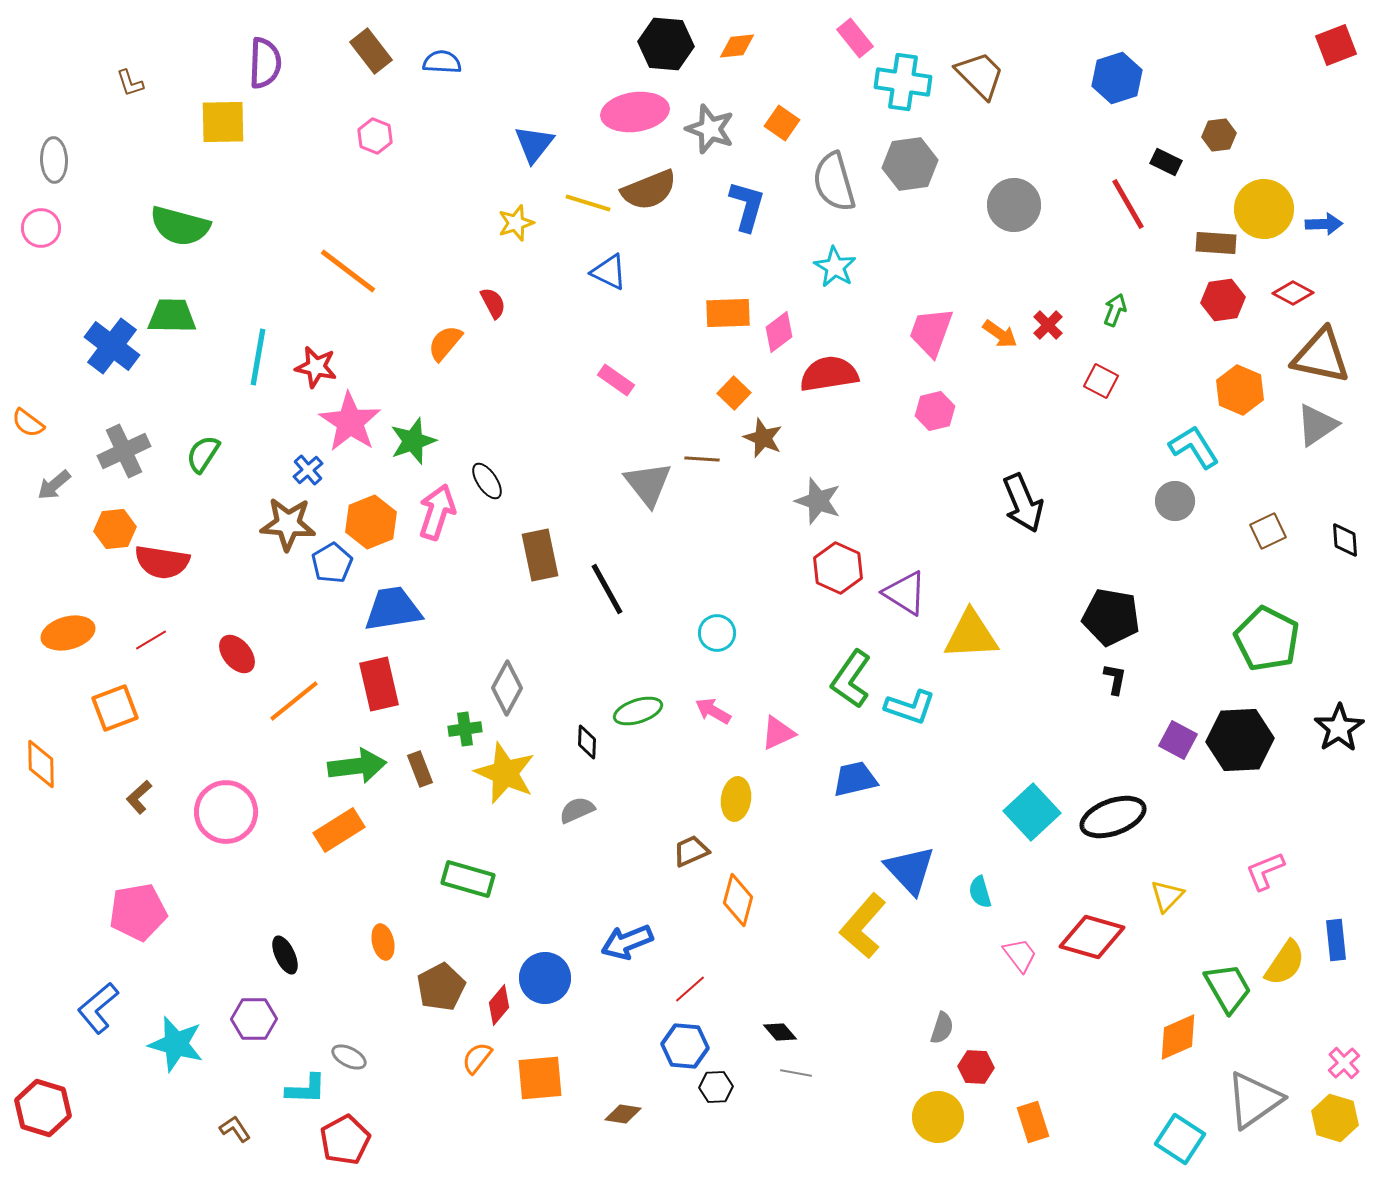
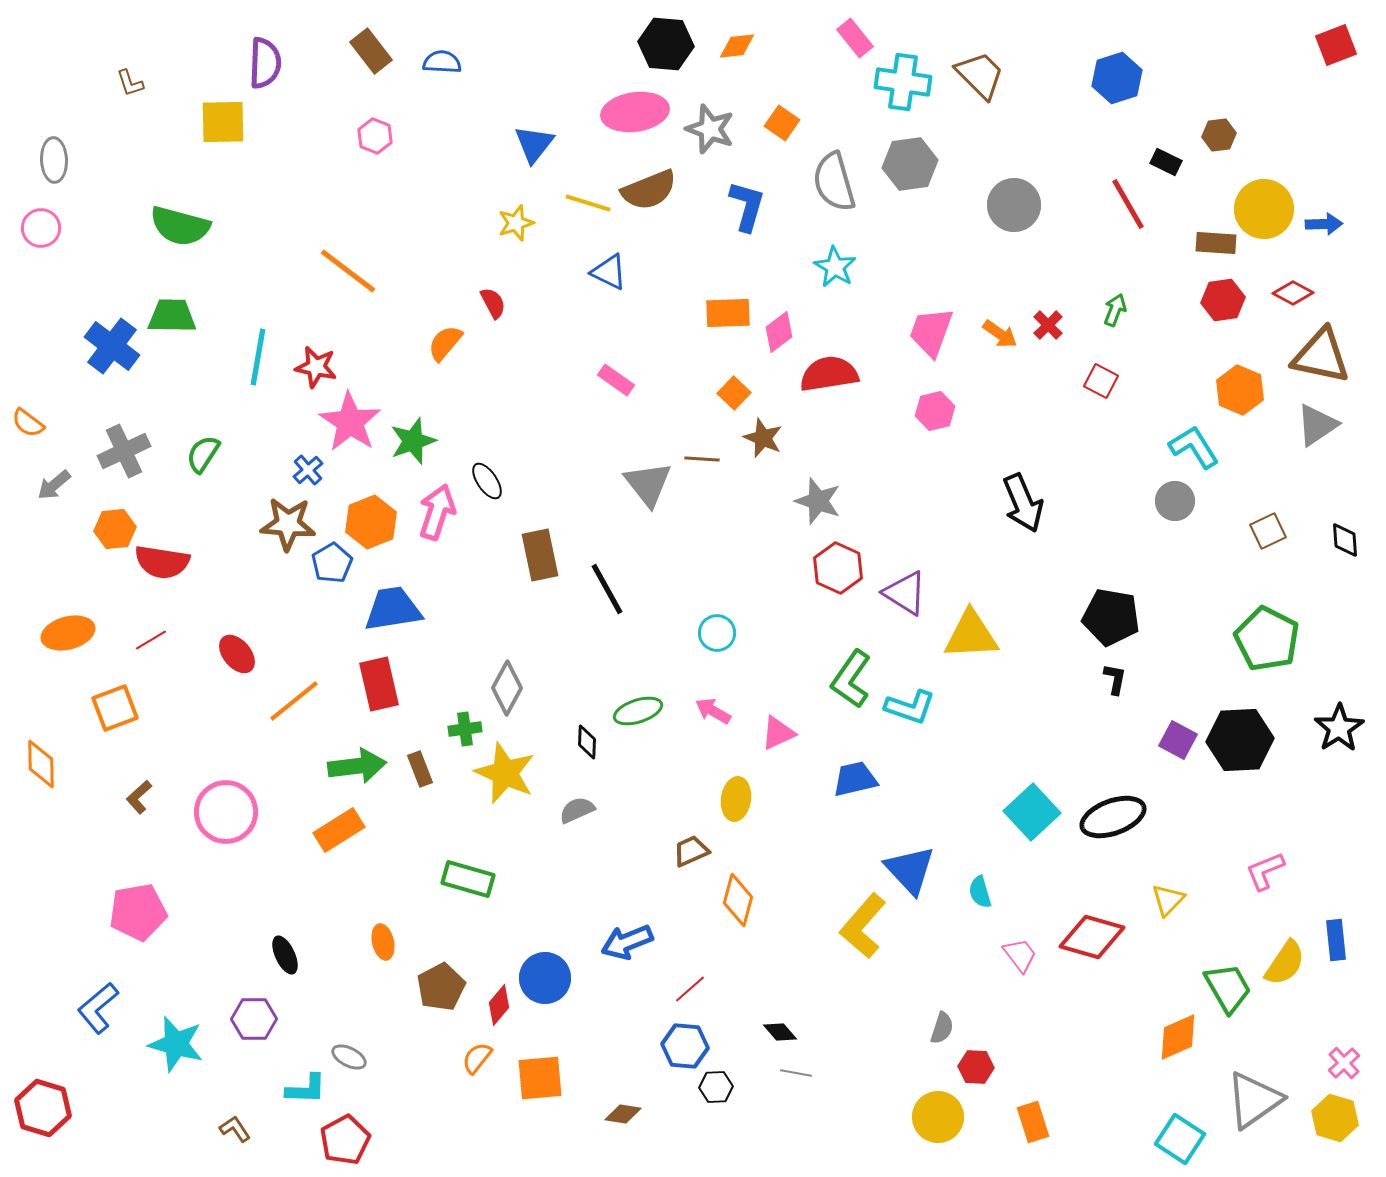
yellow triangle at (1167, 896): moved 1 px right, 4 px down
